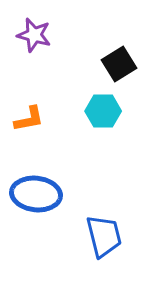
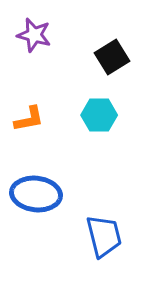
black square: moved 7 px left, 7 px up
cyan hexagon: moved 4 px left, 4 px down
